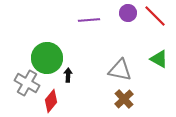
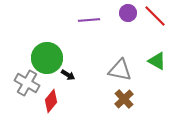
green triangle: moved 2 px left, 2 px down
black arrow: rotated 120 degrees clockwise
